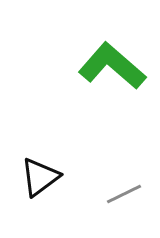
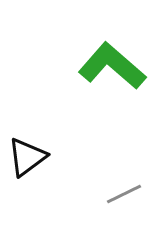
black triangle: moved 13 px left, 20 px up
